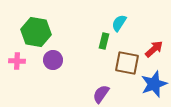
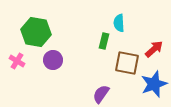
cyan semicircle: rotated 36 degrees counterclockwise
pink cross: rotated 28 degrees clockwise
